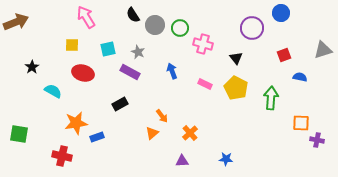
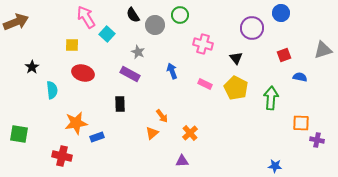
green circle: moved 13 px up
cyan square: moved 1 px left, 15 px up; rotated 35 degrees counterclockwise
purple rectangle: moved 2 px down
cyan semicircle: moved 1 px left, 1 px up; rotated 54 degrees clockwise
black rectangle: rotated 63 degrees counterclockwise
blue star: moved 49 px right, 7 px down
